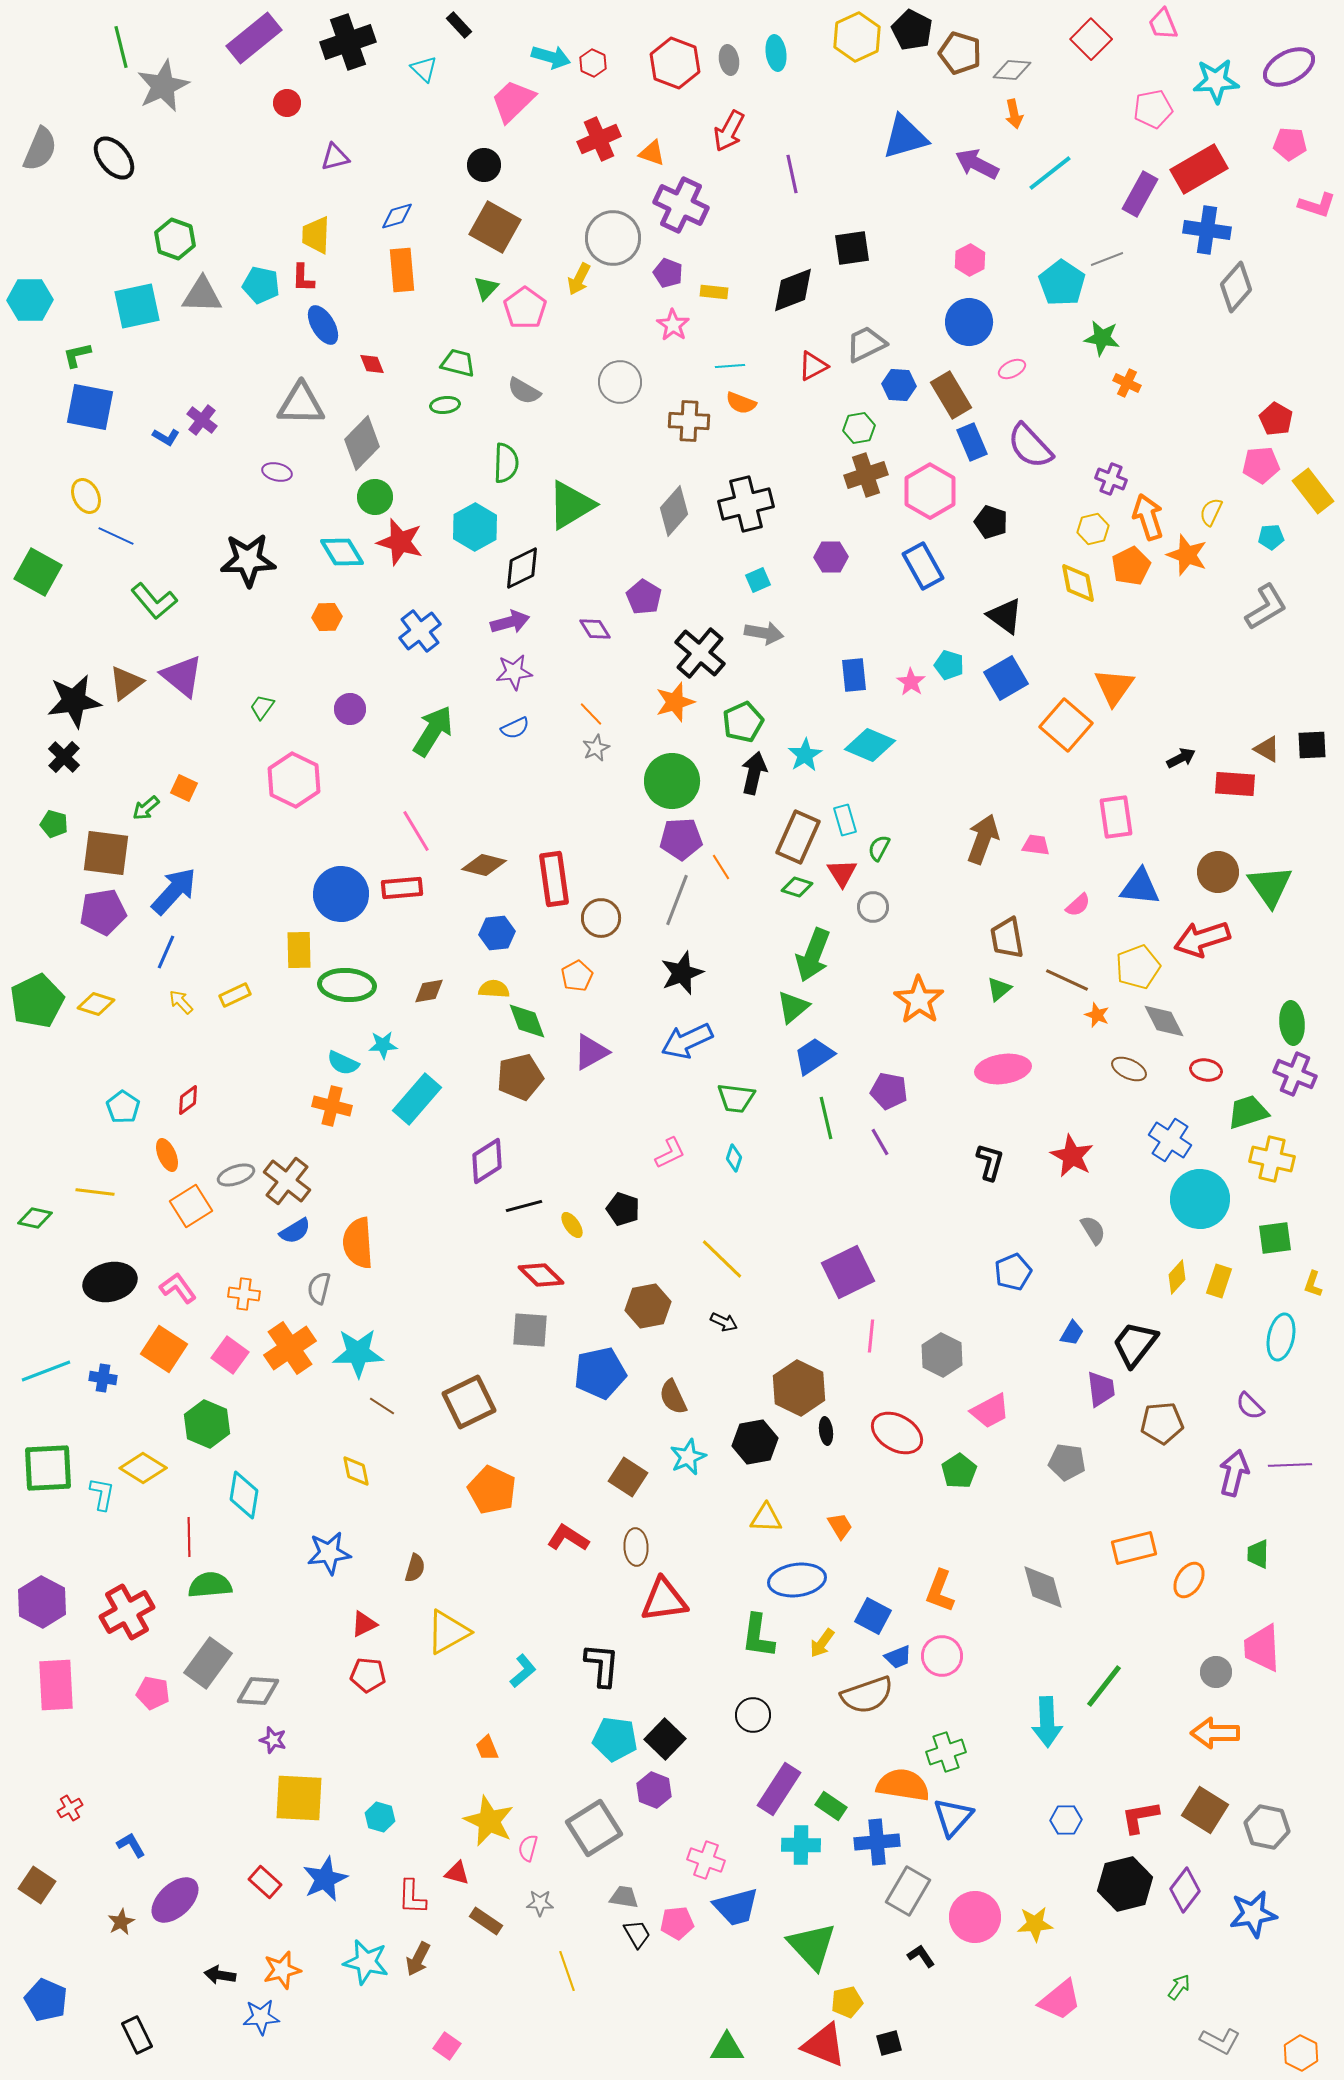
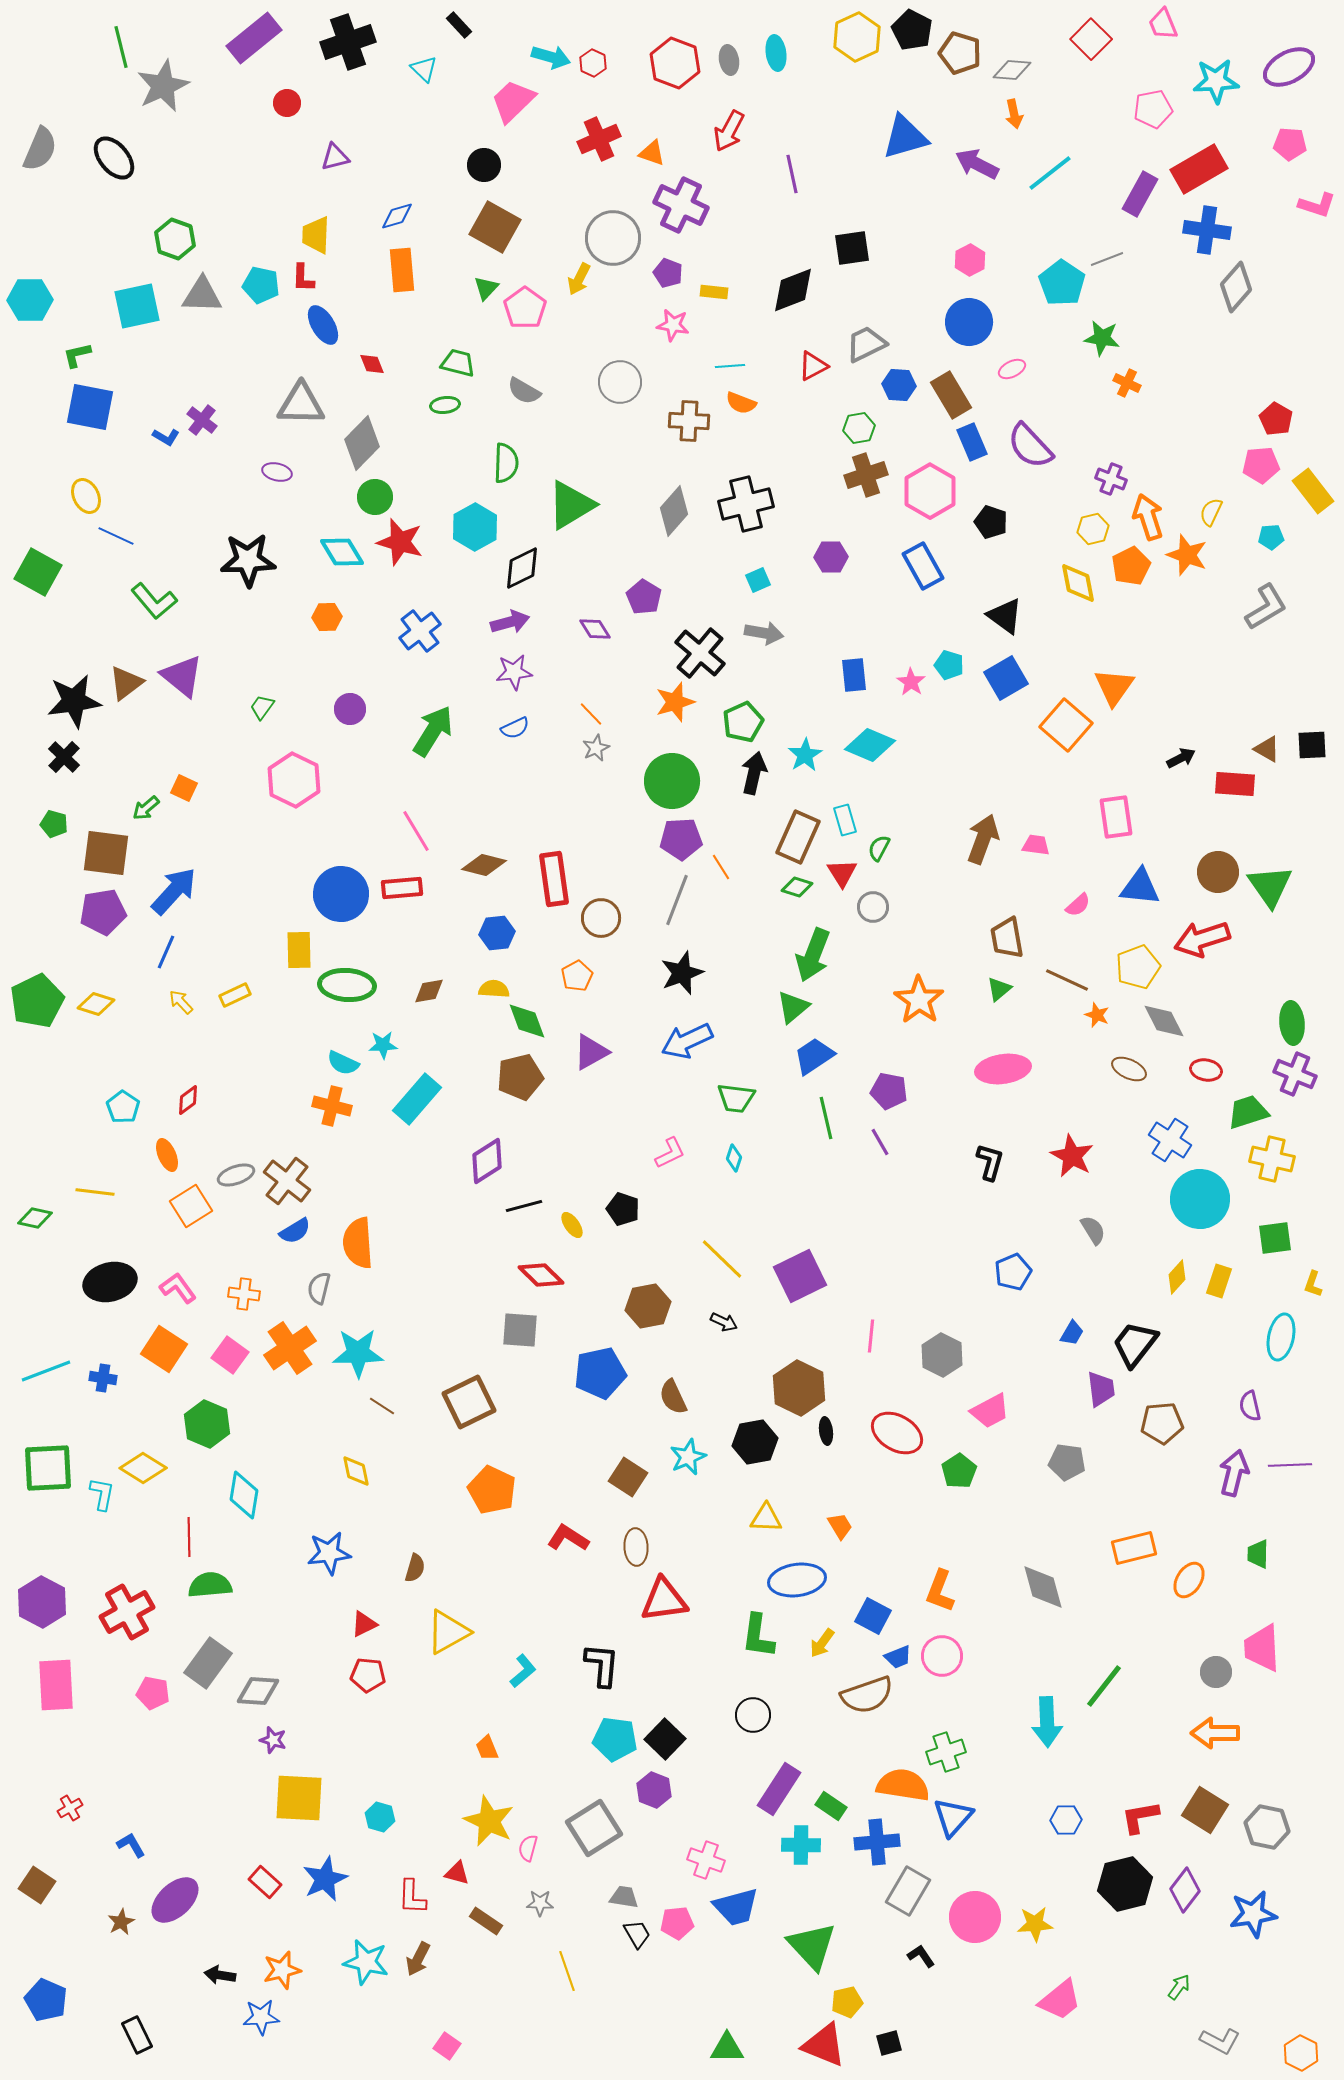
pink star at (673, 325): rotated 24 degrees counterclockwise
purple square at (848, 1272): moved 48 px left, 4 px down
gray square at (530, 1330): moved 10 px left
purple semicircle at (1250, 1406): rotated 32 degrees clockwise
